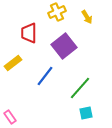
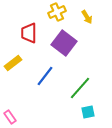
purple square: moved 3 px up; rotated 15 degrees counterclockwise
cyan square: moved 2 px right, 1 px up
